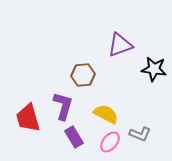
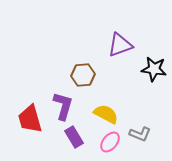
red trapezoid: moved 2 px right, 1 px down
